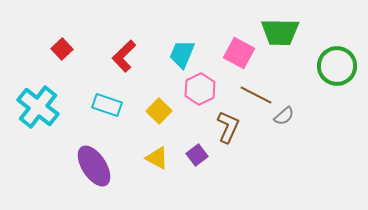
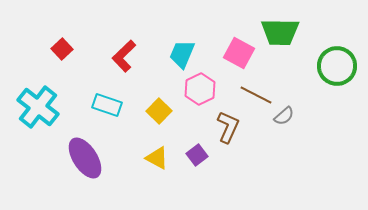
purple ellipse: moved 9 px left, 8 px up
